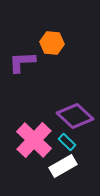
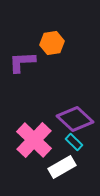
orange hexagon: rotated 15 degrees counterclockwise
purple diamond: moved 3 px down
cyan rectangle: moved 7 px right
white rectangle: moved 1 px left, 1 px down
